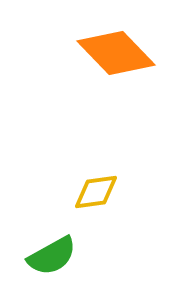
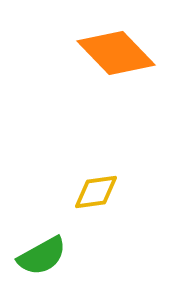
green semicircle: moved 10 px left
